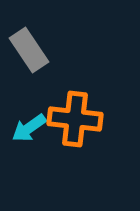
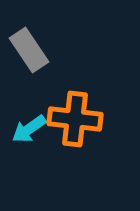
cyan arrow: moved 1 px down
